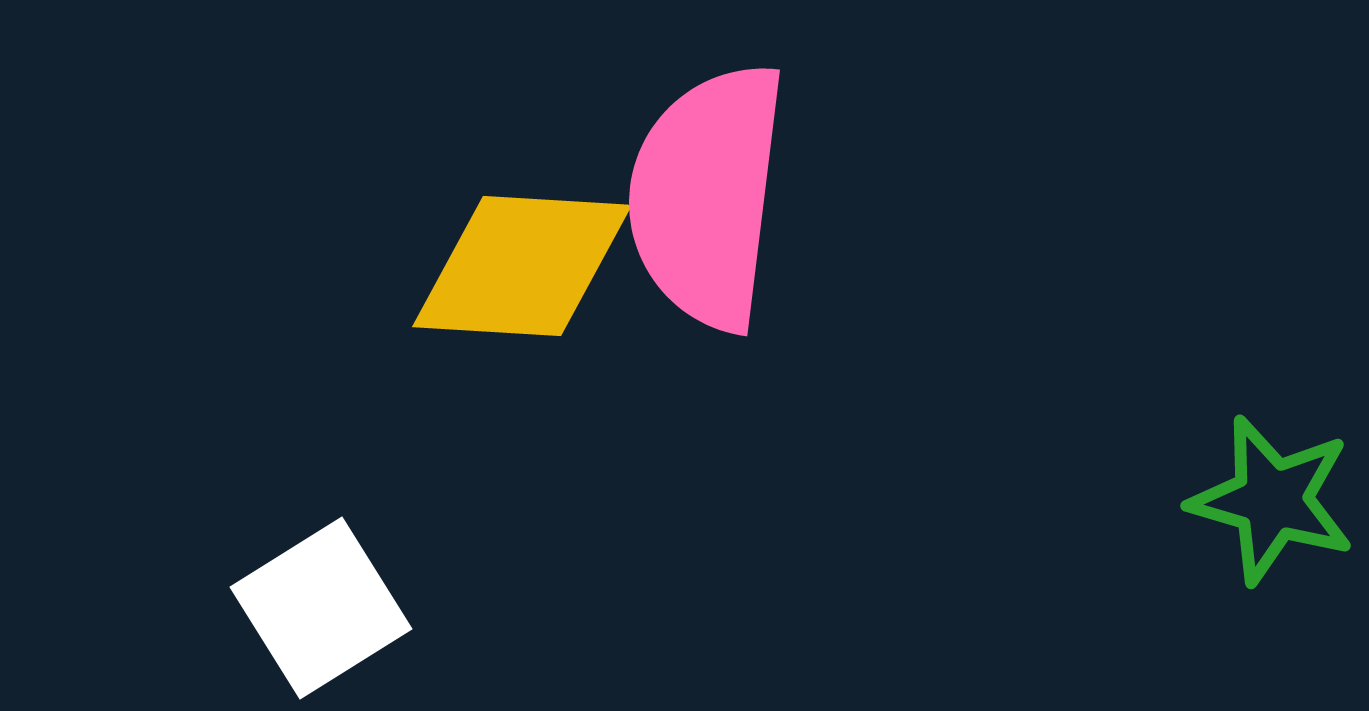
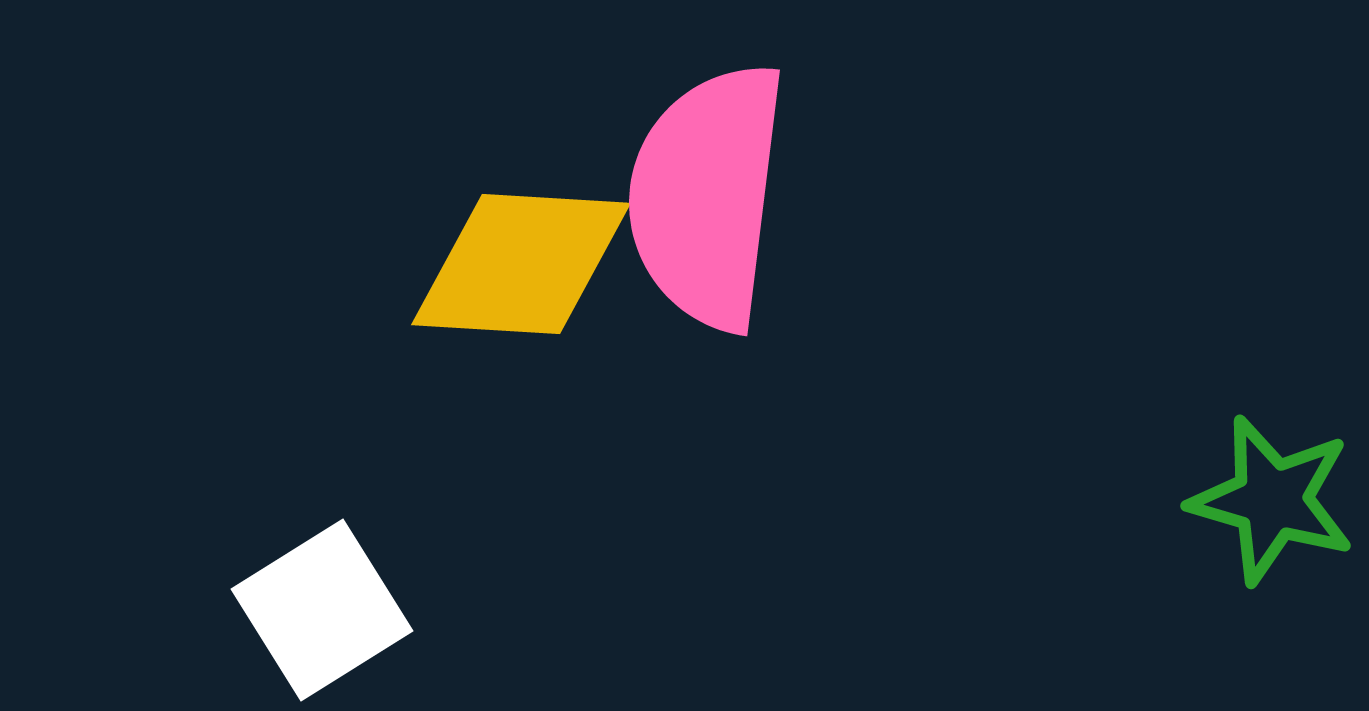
yellow diamond: moved 1 px left, 2 px up
white square: moved 1 px right, 2 px down
